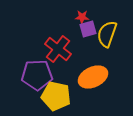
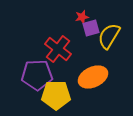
red star: rotated 16 degrees counterclockwise
purple square: moved 3 px right, 1 px up
yellow semicircle: moved 2 px right, 2 px down; rotated 12 degrees clockwise
yellow pentagon: moved 1 px up; rotated 12 degrees counterclockwise
